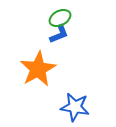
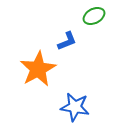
green ellipse: moved 34 px right, 2 px up
blue L-shape: moved 8 px right, 7 px down
